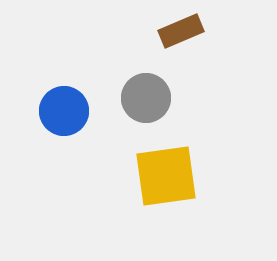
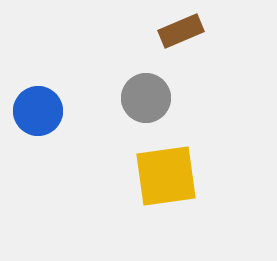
blue circle: moved 26 px left
